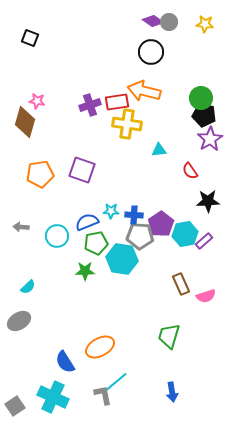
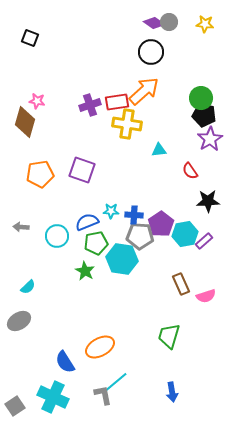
purple diamond at (153, 21): moved 1 px right, 2 px down
orange arrow at (144, 91): rotated 124 degrees clockwise
green star at (85, 271): rotated 30 degrees clockwise
